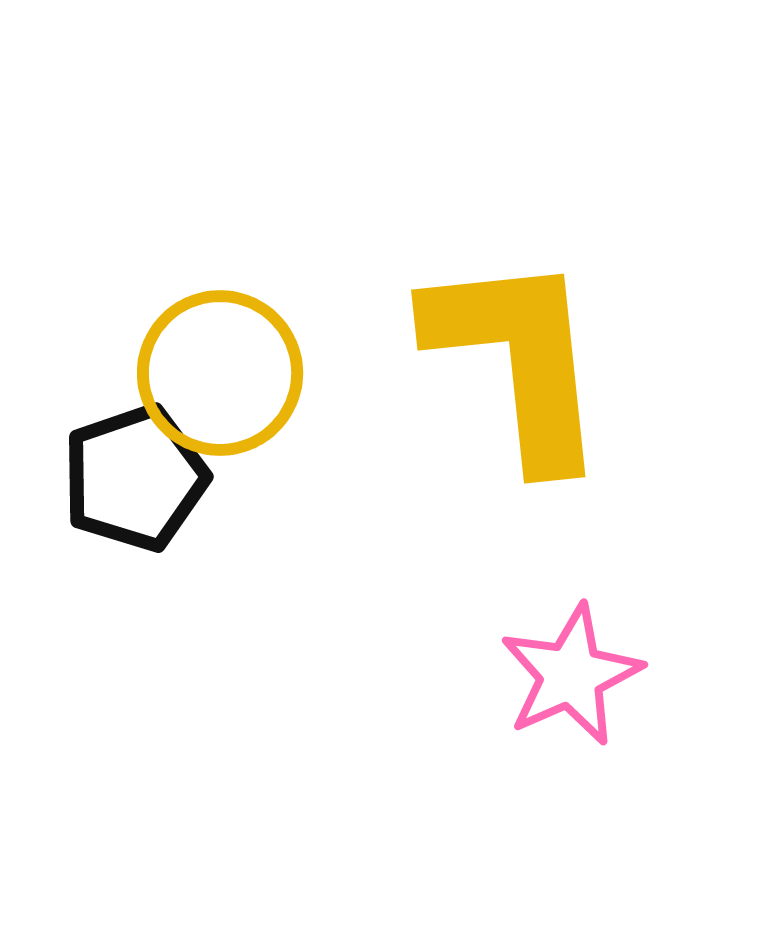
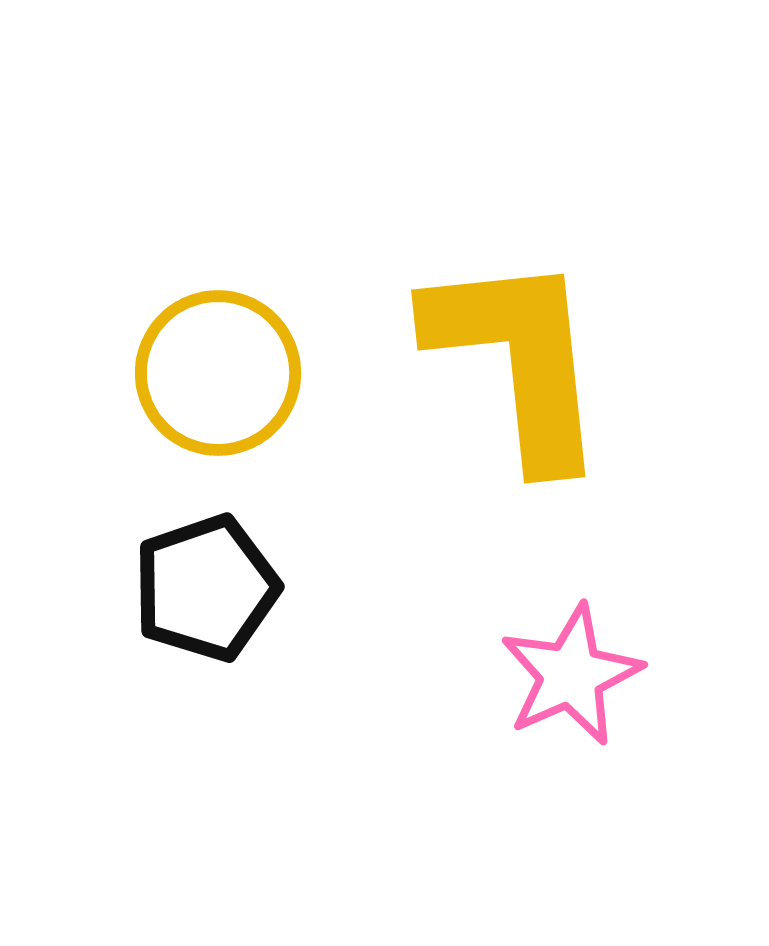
yellow circle: moved 2 px left
black pentagon: moved 71 px right, 110 px down
